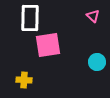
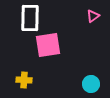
pink triangle: rotated 40 degrees clockwise
cyan circle: moved 6 px left, 22 px down
